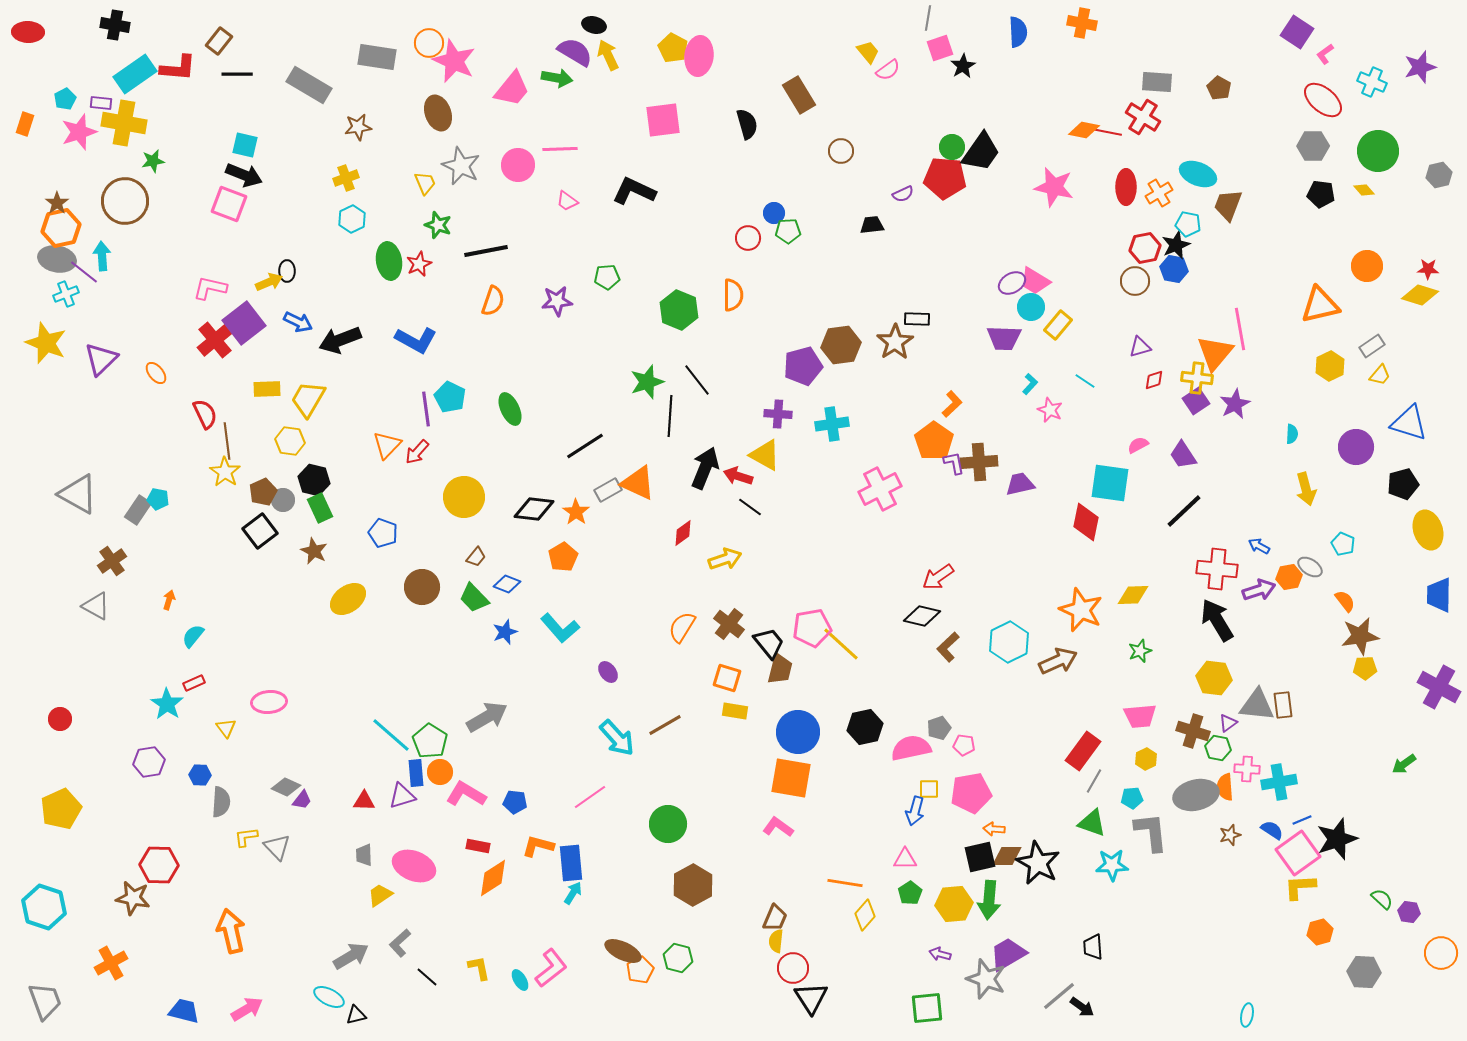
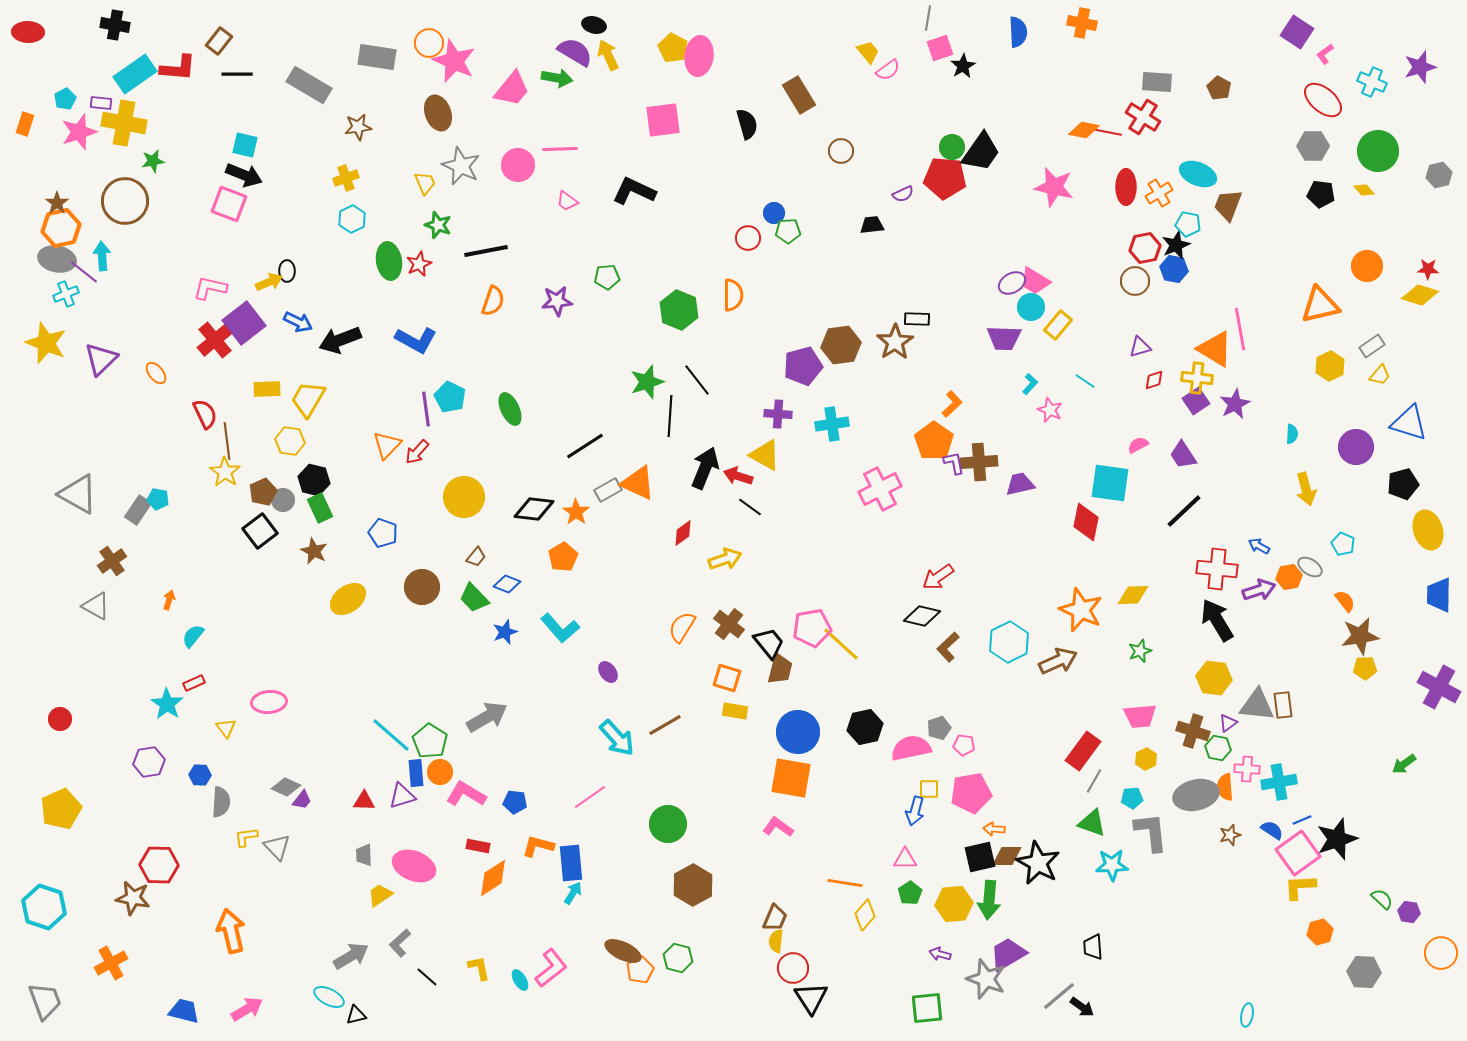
orange triangle at (1215, 353): moved 4 px up; rotated 39 degrees counterclockwise
